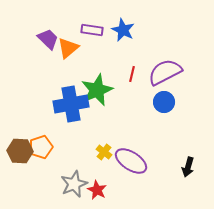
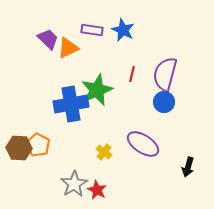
orange triangle: rotated 15 degrees clockwise
purple semicircle: moved 2 px down; rotated 48 degrees counterclockwise
orange pentagon: moved 3 px left, 2 px up; rotated 25 degrees counterclockwise
brown hexagon: moved 1 px left, 3 px up
purple ellipse: moved 12 px right, 17 px up
gray star: rotated 8 degrees counterclockwise
